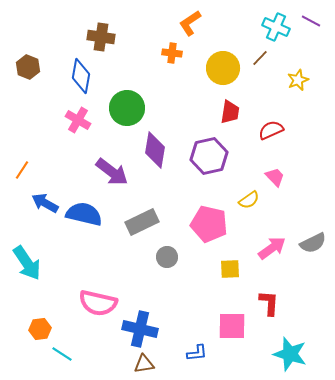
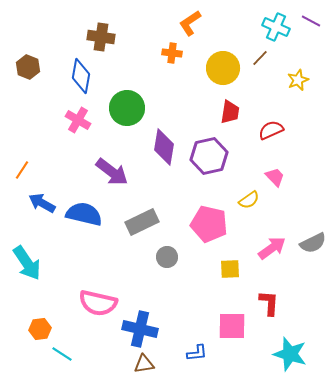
purple diamond: moved 9 px right, 3 px up
blue arrow: moved 3 px left
